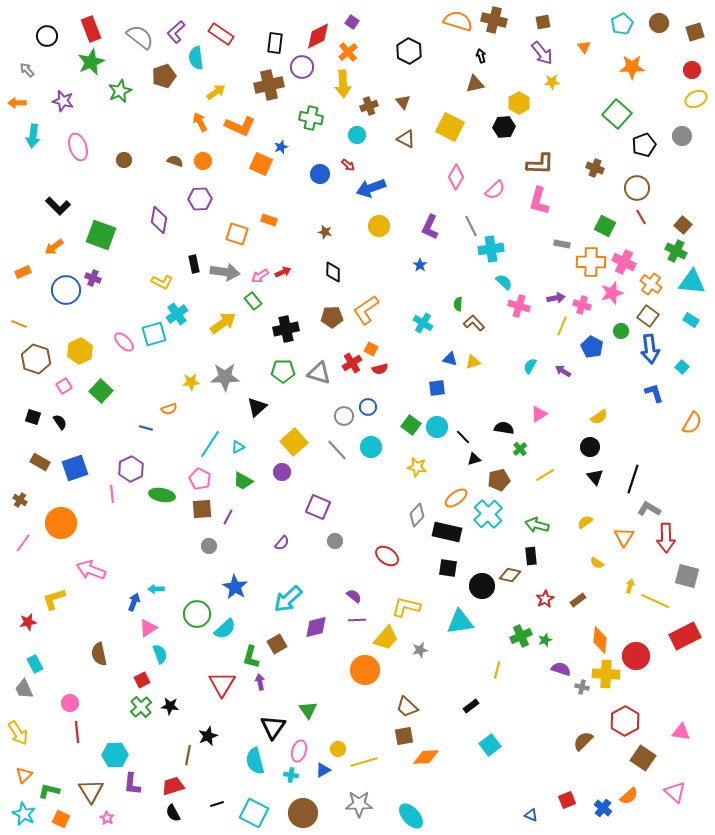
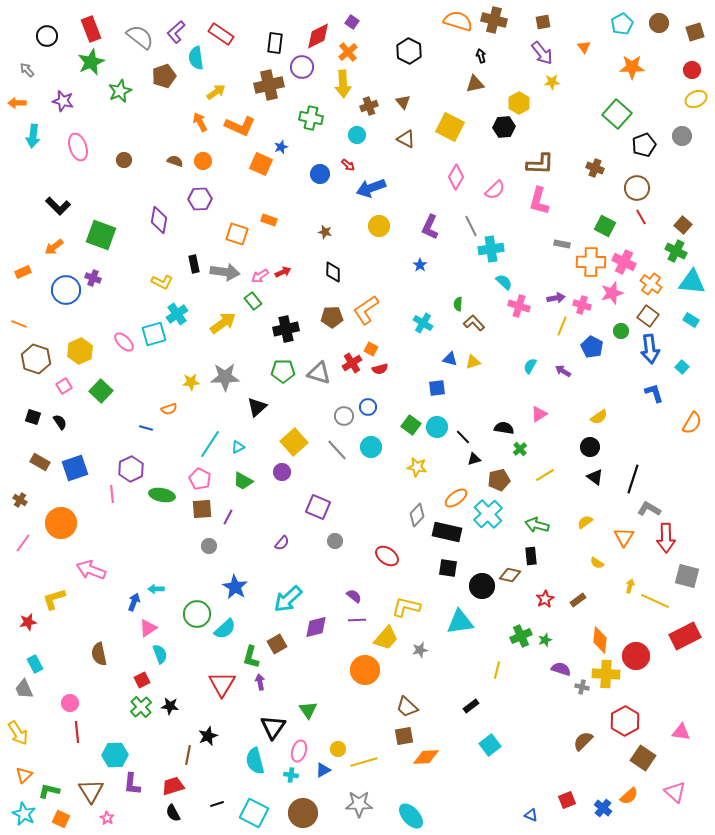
black triangle at (595, 477): rotated 12 degrees counterclockwise
